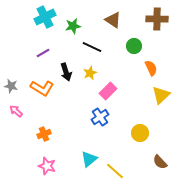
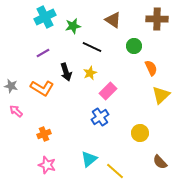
pink star: moved 1 px up
